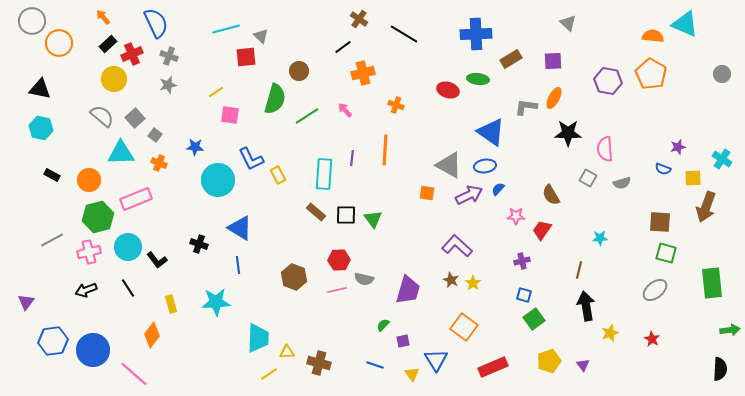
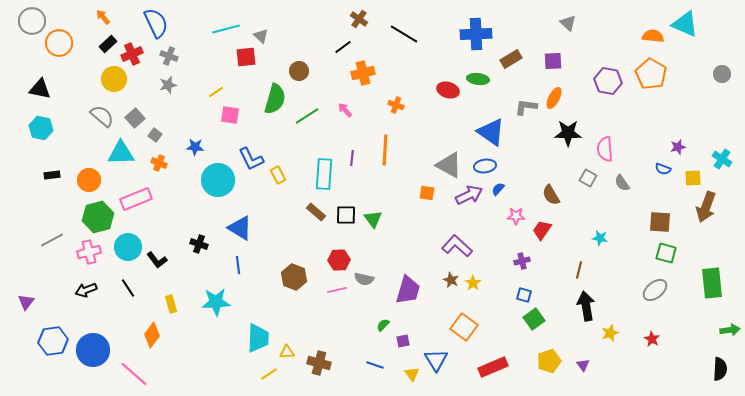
black rectangle at (52, 175): rotated 35 degrees counterclockwise
gray semicircle at (622, 183): rotated 72 degrees clockwise
cyan star at (600, 238): rotated 14 degrees clockwise
